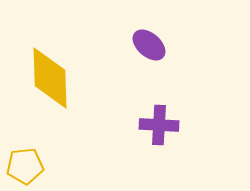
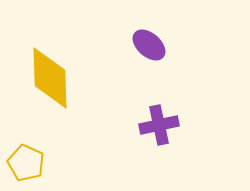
purple cross: rotated 15 degrees counterclockwise
yellow pentagon: moved 1 px right, 3 px up; rotated 30 degrees clockwise
